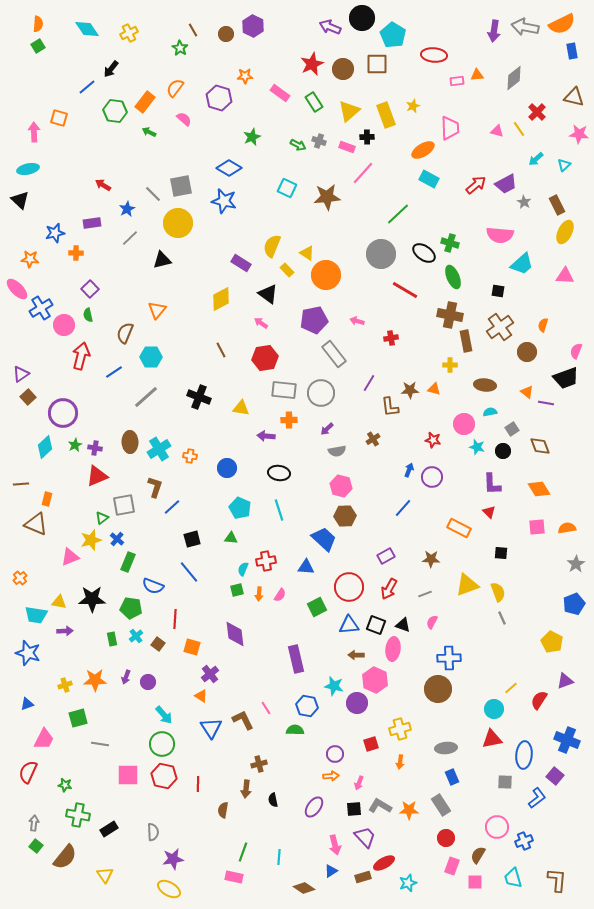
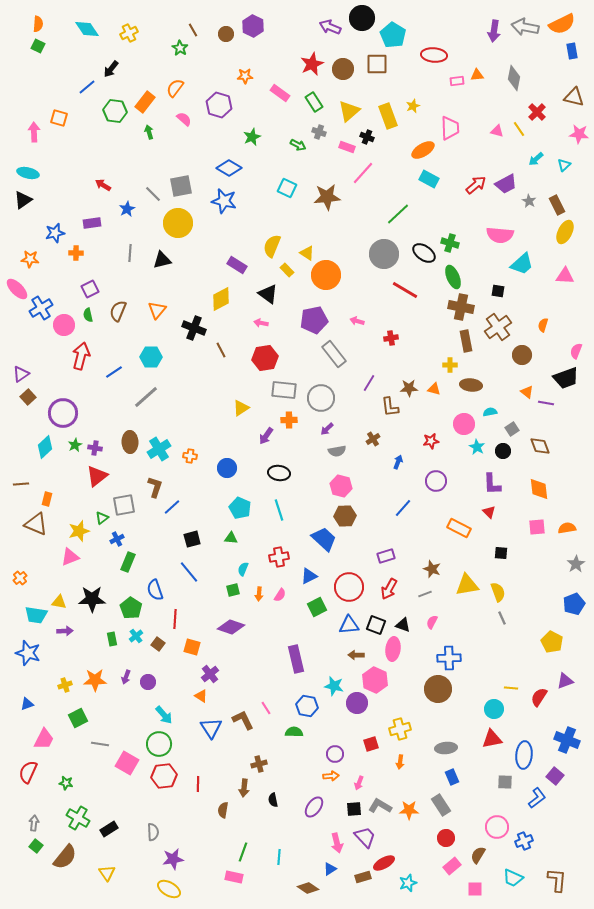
green square at (38, 46): rotated 32 degrees counterclockwise
gray diamond at (514, 78): rotated 40 degrees counterclockwise
purple hexagon at (219, 98): moved 7 px down
yellow rectangle at (386, 115): moved 2 px right, 1 px down
green arrow at (149, 132): rotated 48 degrees clockwise
black cross at (367, 137): rotated 24 degrees clockwise
gray cross at (319, 141): moved 9 px up
cyan ellipse at (28, 169): moved 4 px down; rotated 25 degrees clockwise
black triangle at (20, 200): moved 3 px right; rotated 42 degrees clockwise
gray star at (524, 202): moved 5 px right, 1 px up
gray line at (130, 238): moved 15 px down; rotated 42 degrees counterclockwise
gray circle at (381, 254): moved 3 px right
purple rectangle at (241, 263): moved 4 px left, 2 px down
purple square at (90, 289): rotated 18 degrees clockwise
brown cross at (450, 315): moved 11 px right, 8 px up
pink arrow at (261, 323): rotated 24 degrees counterclockwise
brown cross at (500, 327): moved 2 px left
brown semicircle at (125, 333): moved 7 px left, 22 px up
brown circle at (527, 352): moved 5 px left, 3 px down
brown ellipse at (485, 385): moved 14 px left
brown star at (410, 390): moved 1 px left, 2 px up
gray circle at (321, 393): moved 5 px down
black cross at (199, 397): moved 5 px left, 69 px up
yellow triangle at (241, 408): rotated 42 degrees counterclockwise
purple arrow at (266, 436): rotated 60 degrees counterclockwise
red star at (433, 440): moved 2 px left, 1 px down; rotated 21 degrees counterclockwise
cyan star at (477, 447): rotated 14 degrees clockwise
blue arrow at (409, 470): moved 11 px left, 8 px up
red triangle at (97, 476): rotated 15 degrees counterclockwise
purple circle at (432, 477): moved 4 px right, 4 px down
orange diamond at (539, 489): rotated 25 degrees clockwise
blue cross at (117, 539): rotated 24 degrees clockwise
yellow star at (91, 540): moved 12 px left, 9 px up
purple rectangle at (386, 556): rotated 12 degrees clockwise
brown star at (431, 559): moved 1 px right, 10 px down; rotated 18 degrees clockwise
red cross at (266, 561): moved 13 px right, 4 px up
blue triangle at (306, 567): moved 3 px right, 9 px down; rotated 30 degrees counterclockwise
yellow triangle at (467, 585): rotated 10 degrees clockwise
blue semicircle at (153, 586): moved 2 px right, 4 px down; rotated 50 degrees clockwise
green square at (237, 590): moved 4 px left
green pentagon at (131, 608): rotated 25 degrees clockwise
purple diamond at (235, 634): moved 4 px left, 7 px up; rotated 64 degrees counterclockwise
yellow line at (511, 688): rotated 48 degrees clockwise
red semicircle at (539, 700): moved 3 px up
green square at (78, 718): rotated 12 degrees counterclockwise
green semicircle at (295, 730): moved 1 px left, 2 px down
green circle at (162, 744): moved 3 px left
pink square at (128, 775): moved 1 px left, 12 px up; rotated 30 degrees clockwise
red hexagon at (164, 776): rotated 20 degrees counterclockwise
green star at (65, 785): moved 1 px right, 2 px up
brown arrow at (246, 789): moved 2 px left, 1 px up
green cross at (78, 815): moved 3 px down; rotated 20 degrees clockwise
pink arrow at (335, 845): moved 2 px right, 2 px up
pink rectangle at (452, 866): rotated 30 degrees clockwise
blue triangle at (331, 871): moved 1 px left, 2 px up
yellow triangle at (105, 875): moved 2 px right, 2 px up
cyan trapezoid at (513, 878): rotated 50 degrees counterclockwise
pink square at (475, 882): moved 7 px down
brown diamond at (304, 888): moved 4 px right
